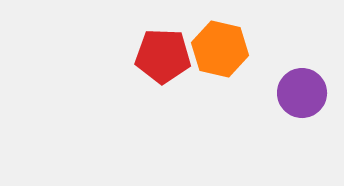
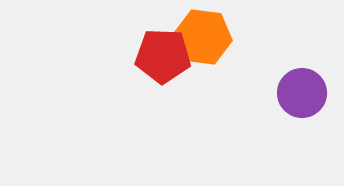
orange hexagon: moved 17 px left, 12 px up; rotated 6 degrees counterclockwise
